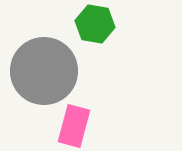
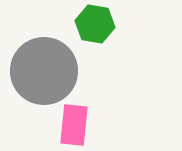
pink rectangle: moved 1 px up; rotated 9 degrees counterclockwise
